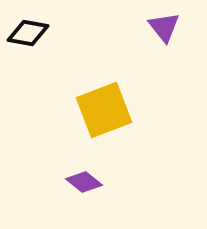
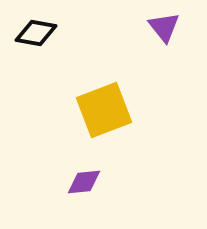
black diamond: moved 8 px right
purple diamond: rotated 45 degrees counterclockwise
